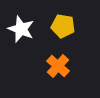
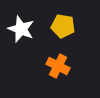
orange cross: rotated 15 degrees counterclockwise
